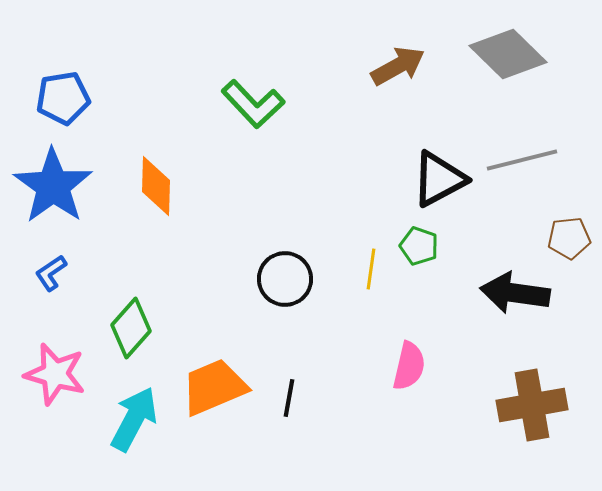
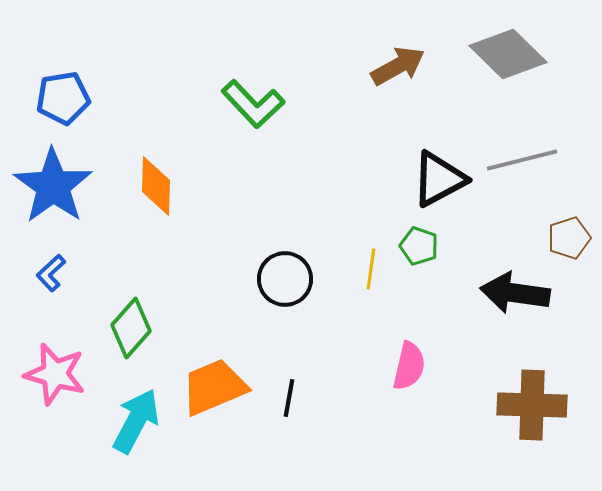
brown pentagon: rotated 12 degrees counterclockwise
blue L-shape: rotated 9 degrees counterclockwise
brown cross: rotated 12 degrees clockwise
cyan arrow: moved 2 px right, 2 px down
